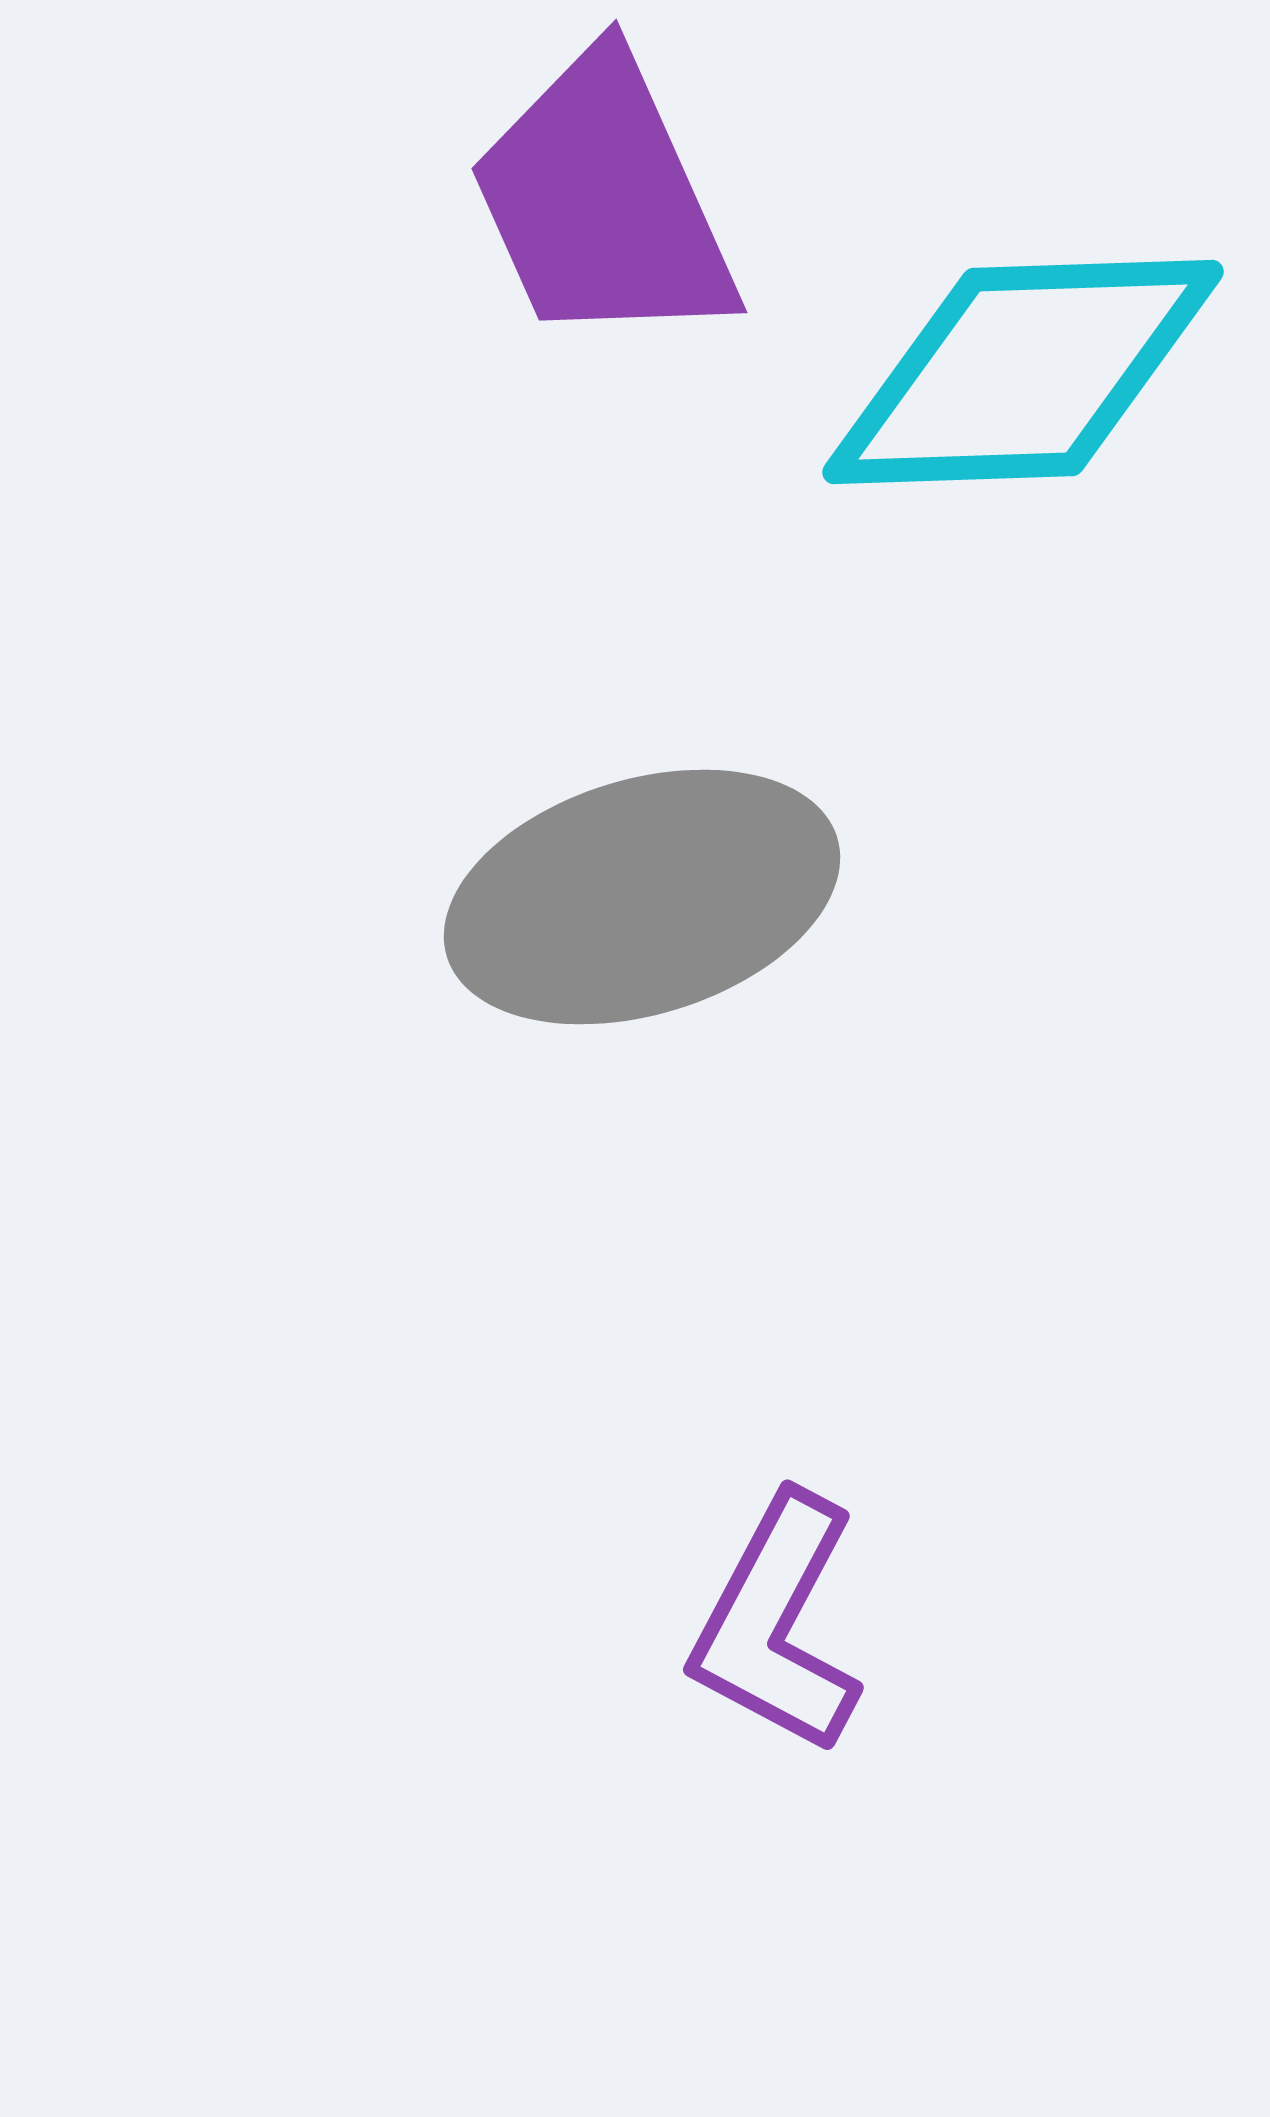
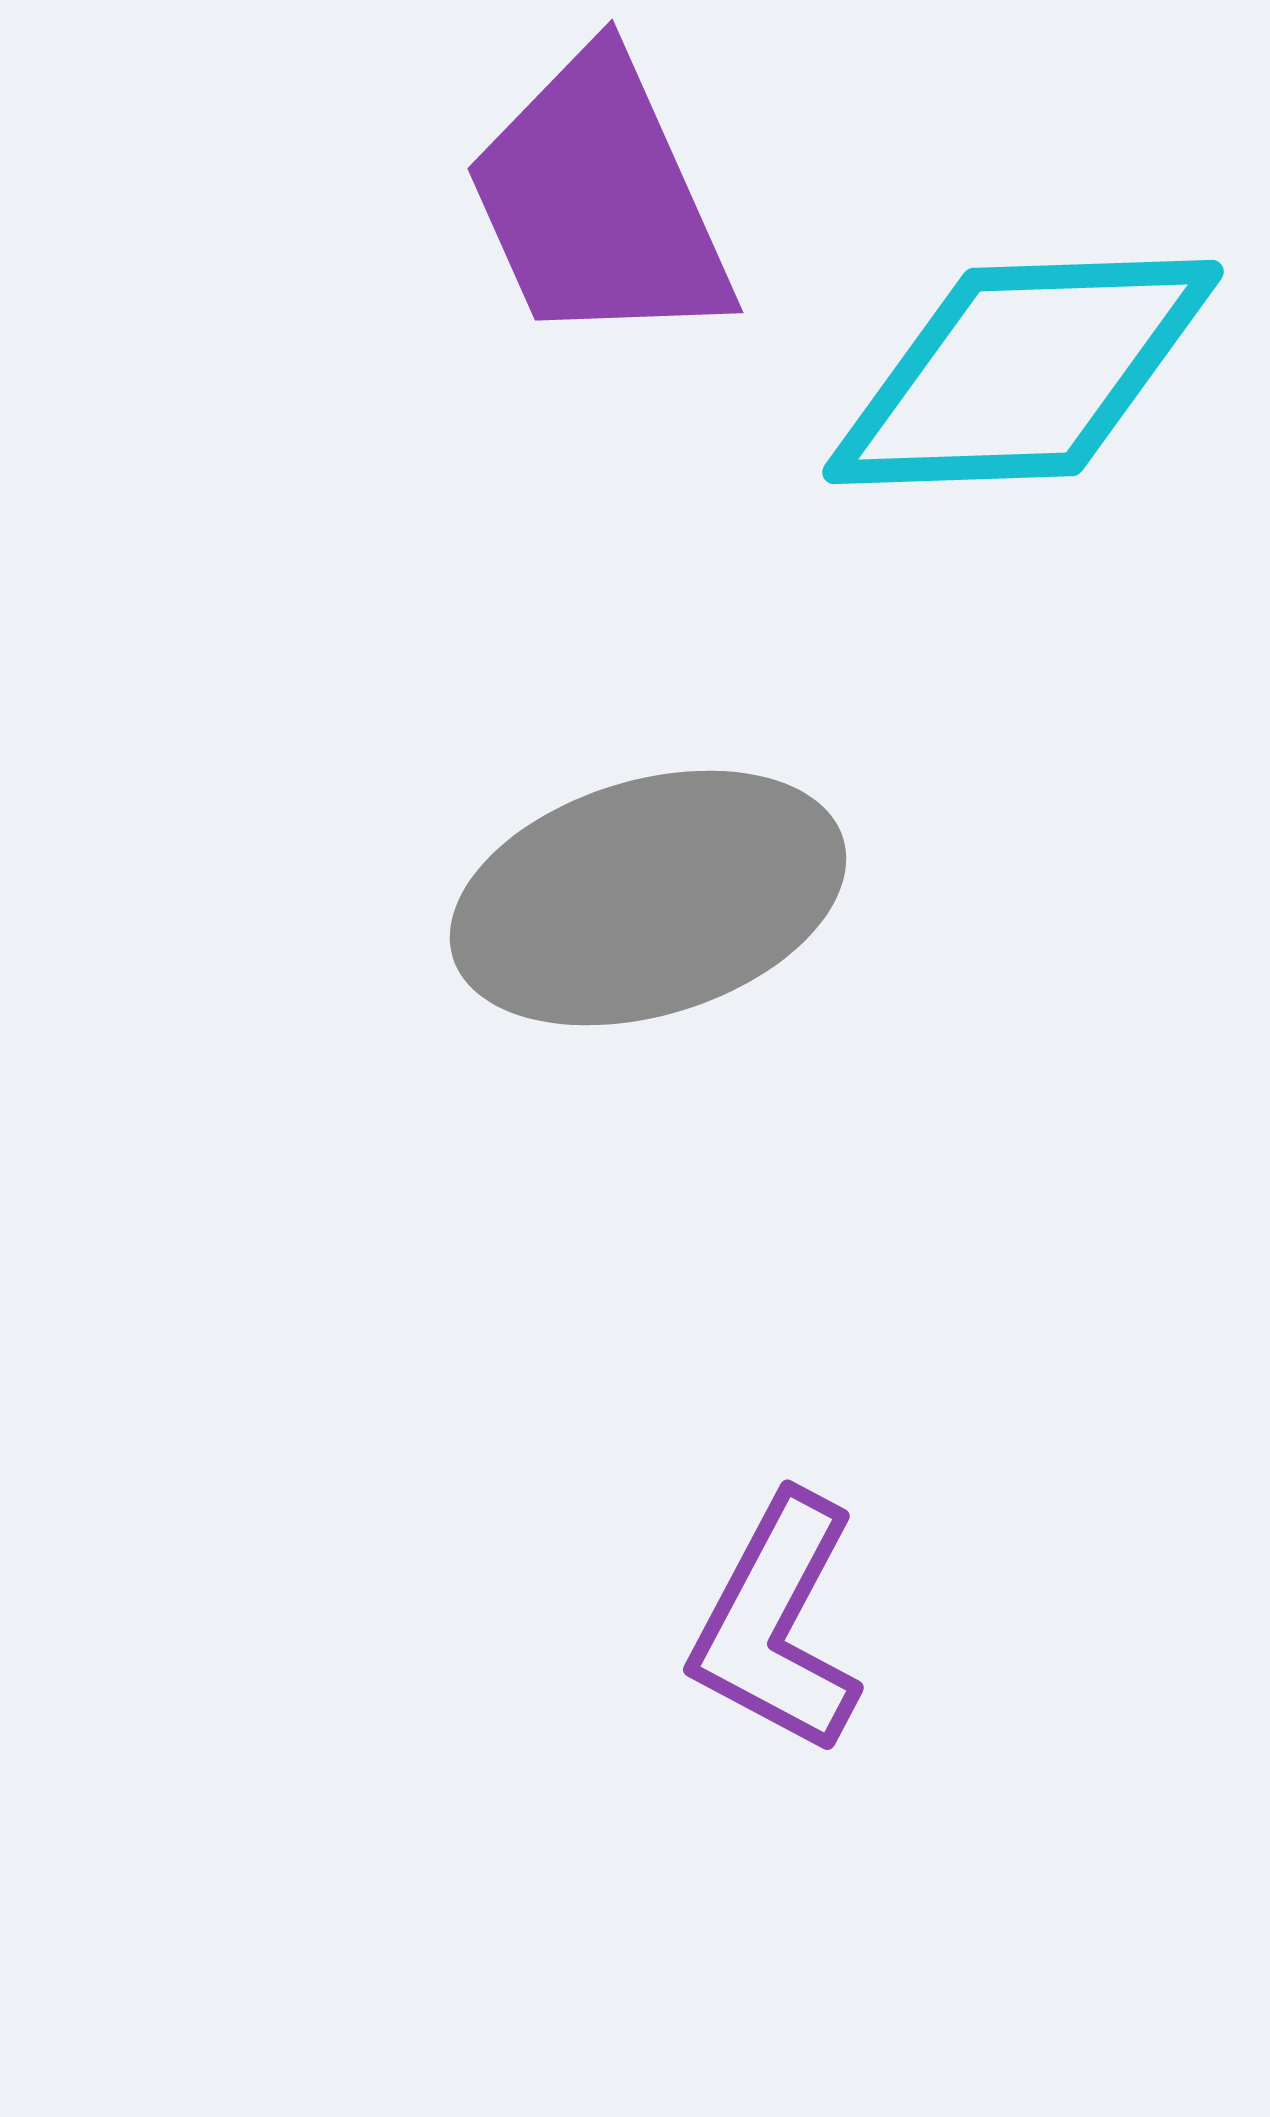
purple trapezoid: moved 4 px left
gray ellipse: moved 6 px right, 1 px down
